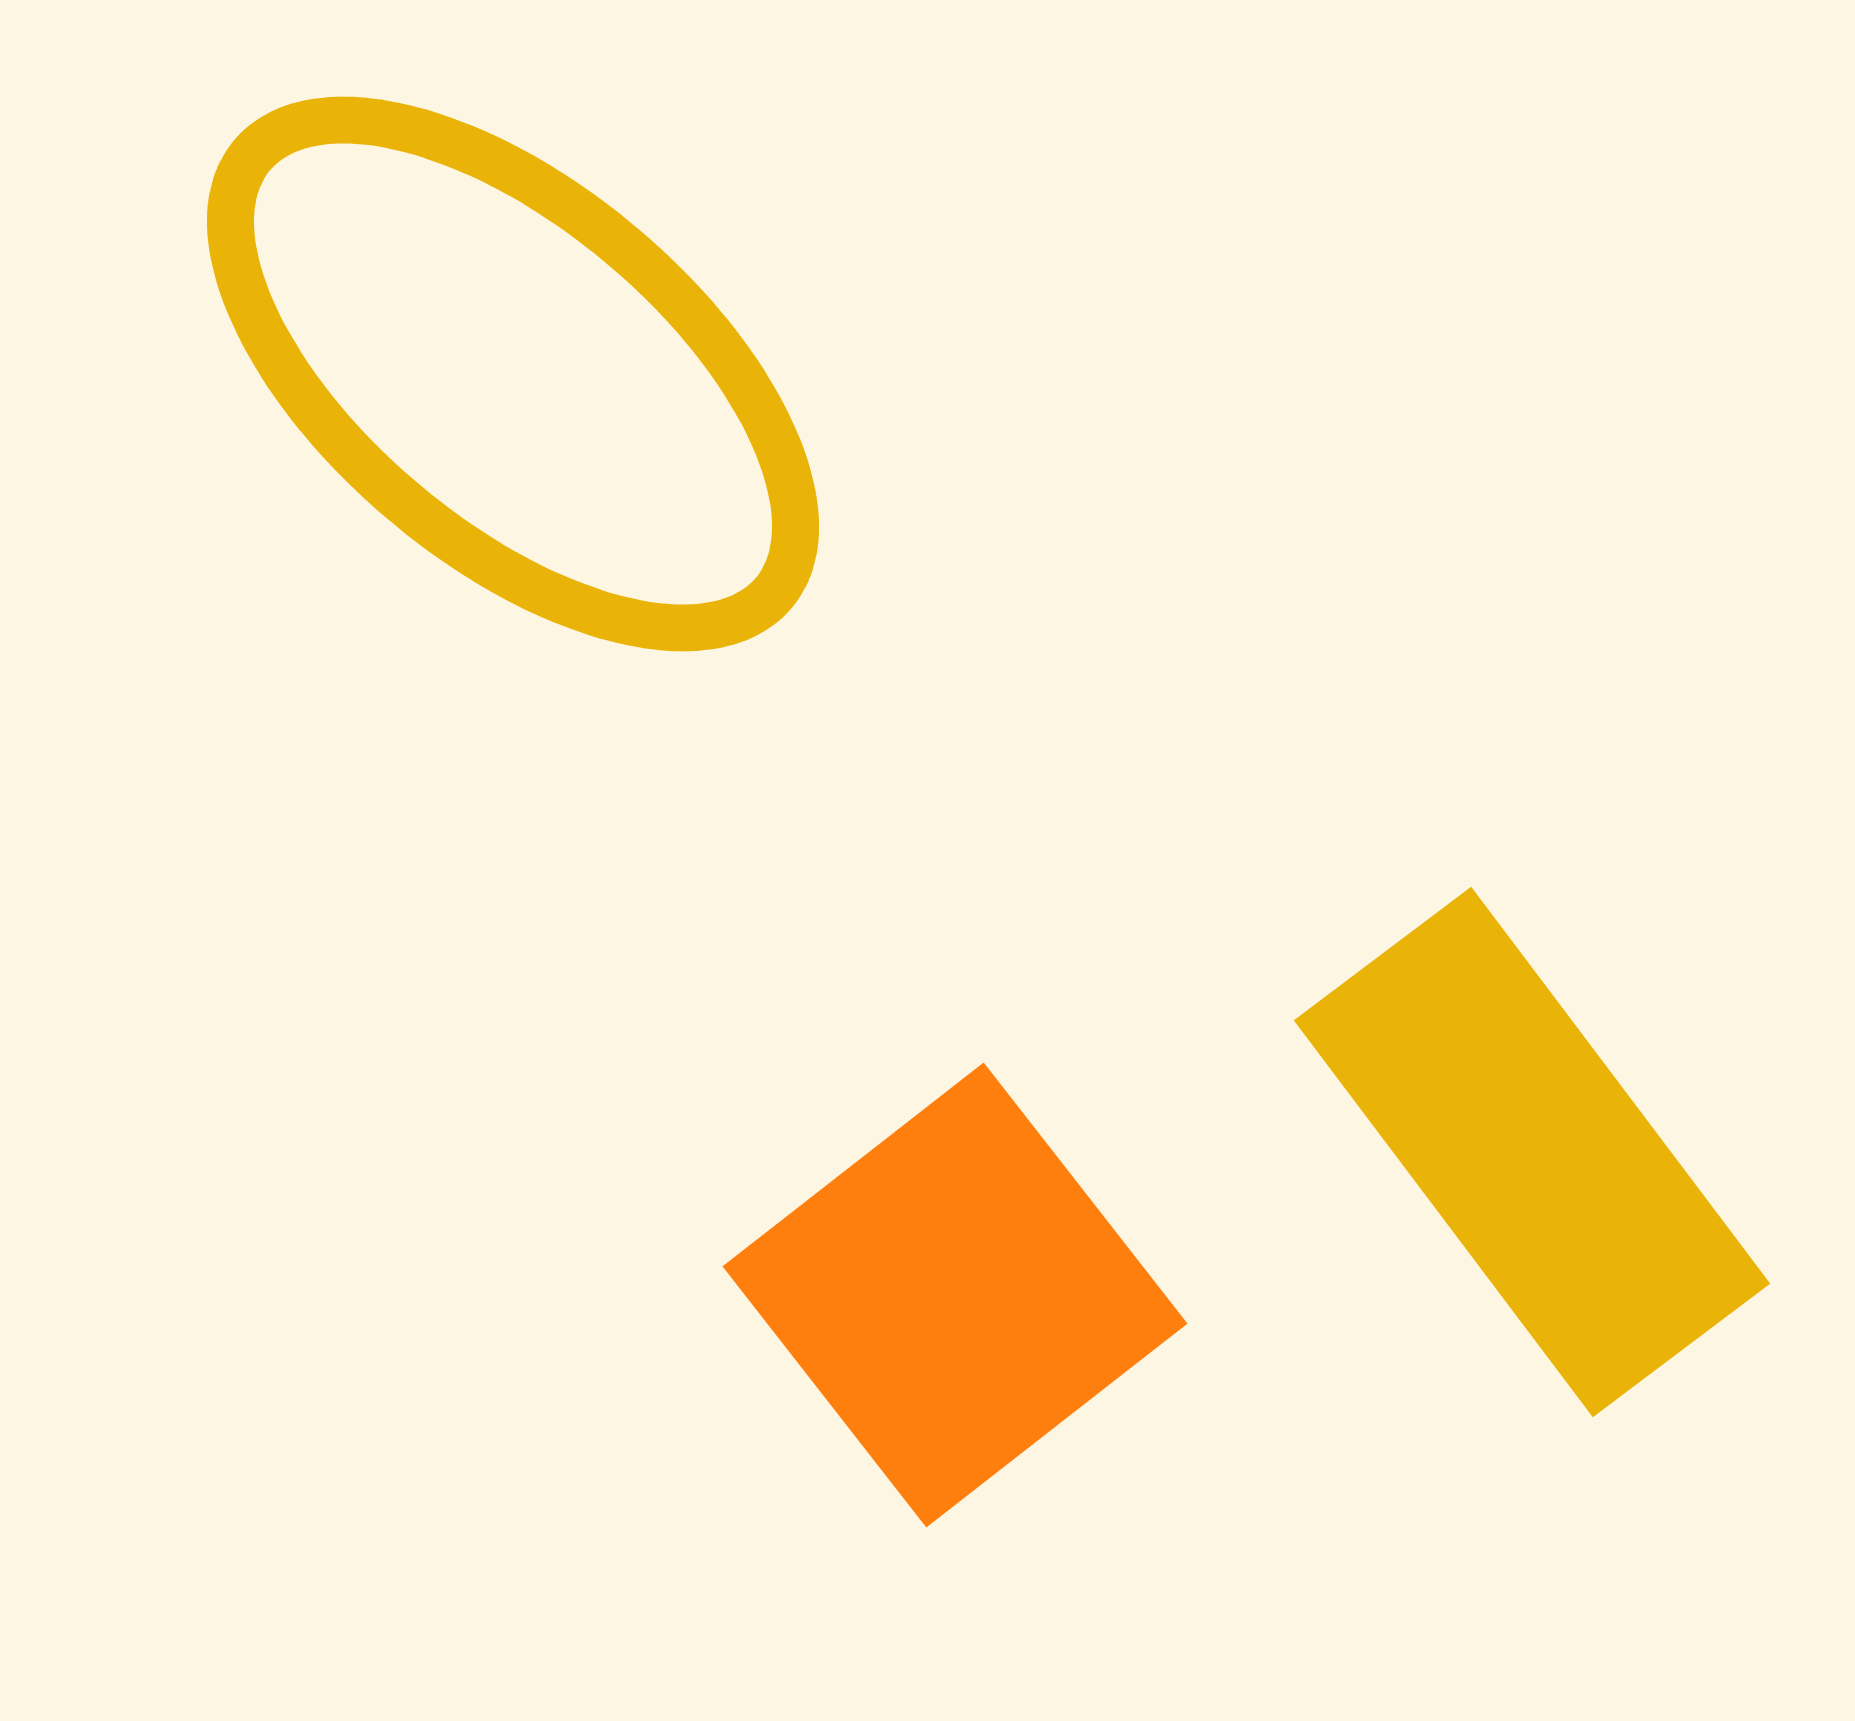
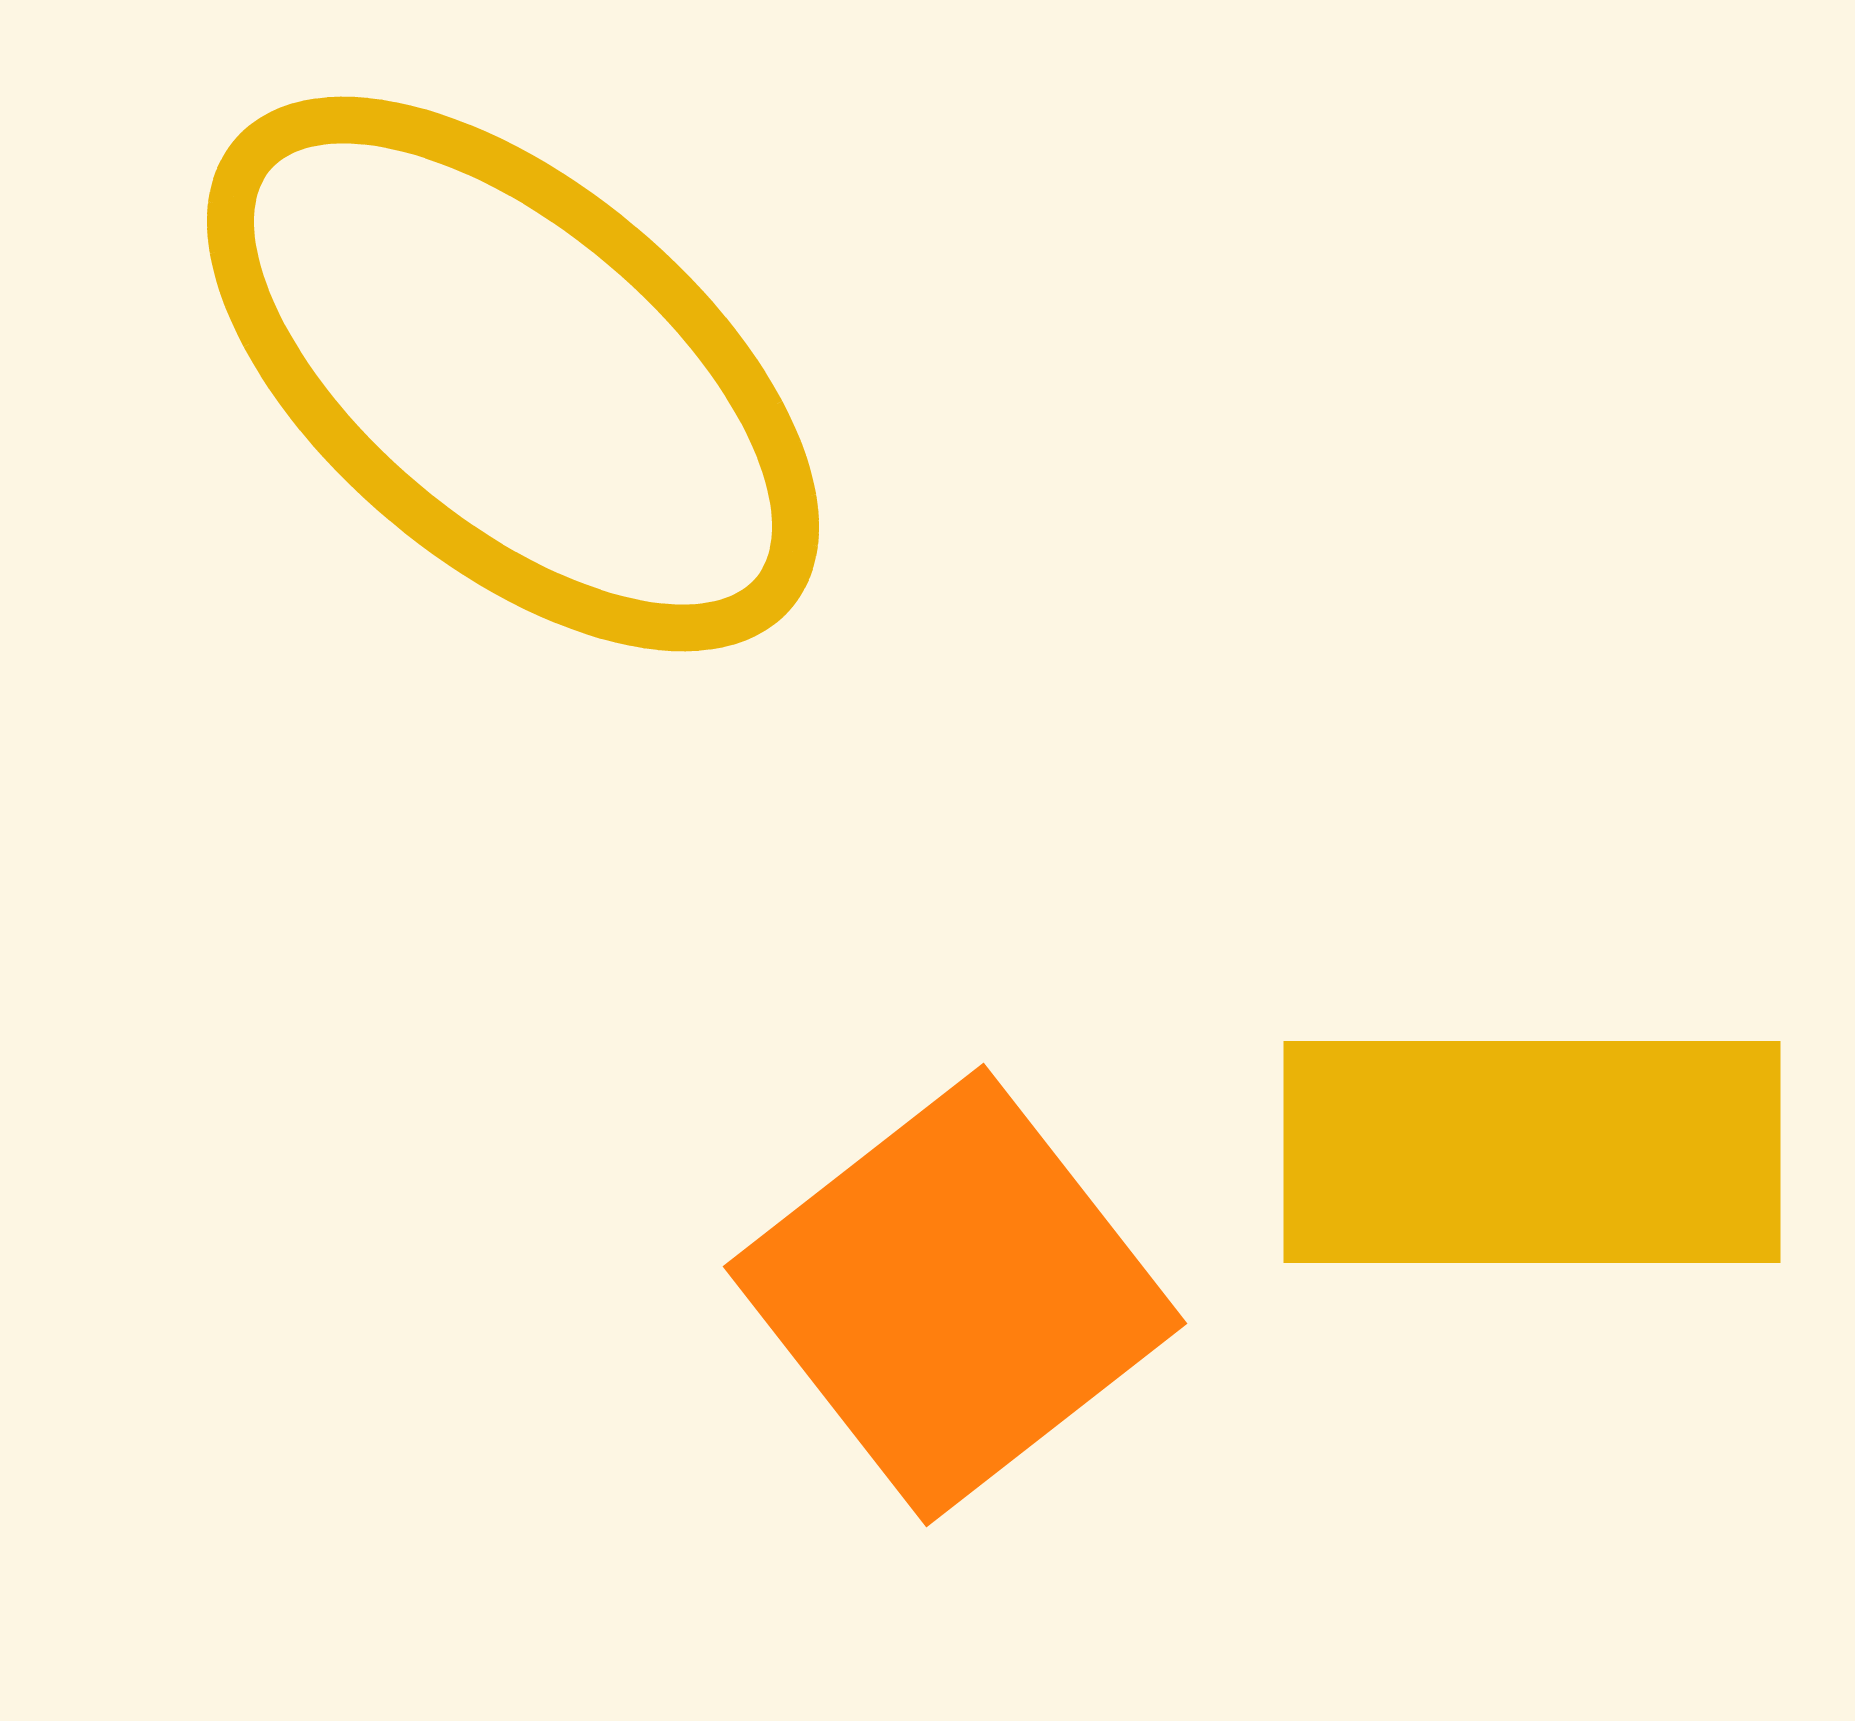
yellow rectangle: rotated 53 degrees counterclockwise
